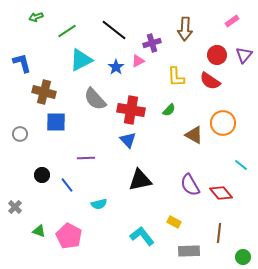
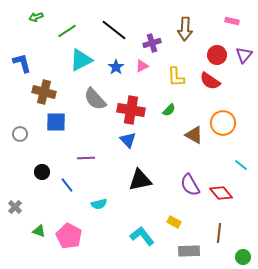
pink rectangle: rotated 48 degrees clockwise
pink triangle: moved 4 px right, 5 px down
black circle: moved 3 px up
